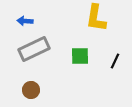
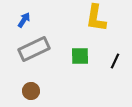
blue arrow: moved 1 px left, 1 px up; rotated 119 degrees clockwise
brown circle: moved 1 px down
